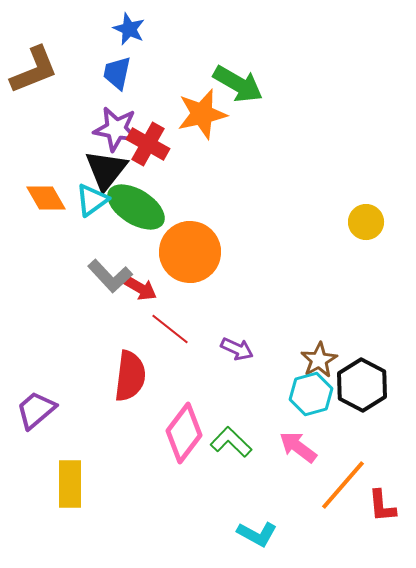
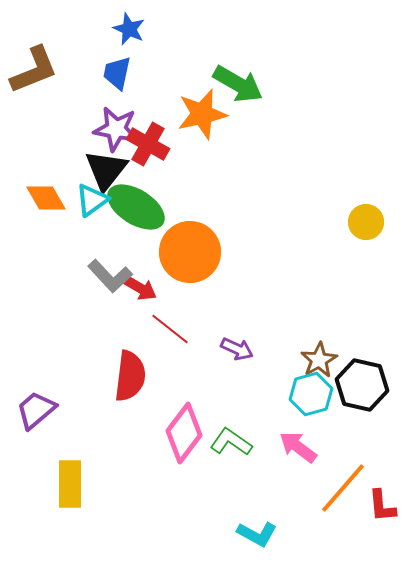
black hexagon: rotated 15 degrees counterclockwise
green L-shape: rotated 9 degrees counterclockwise
orange line: moved 3 px down
